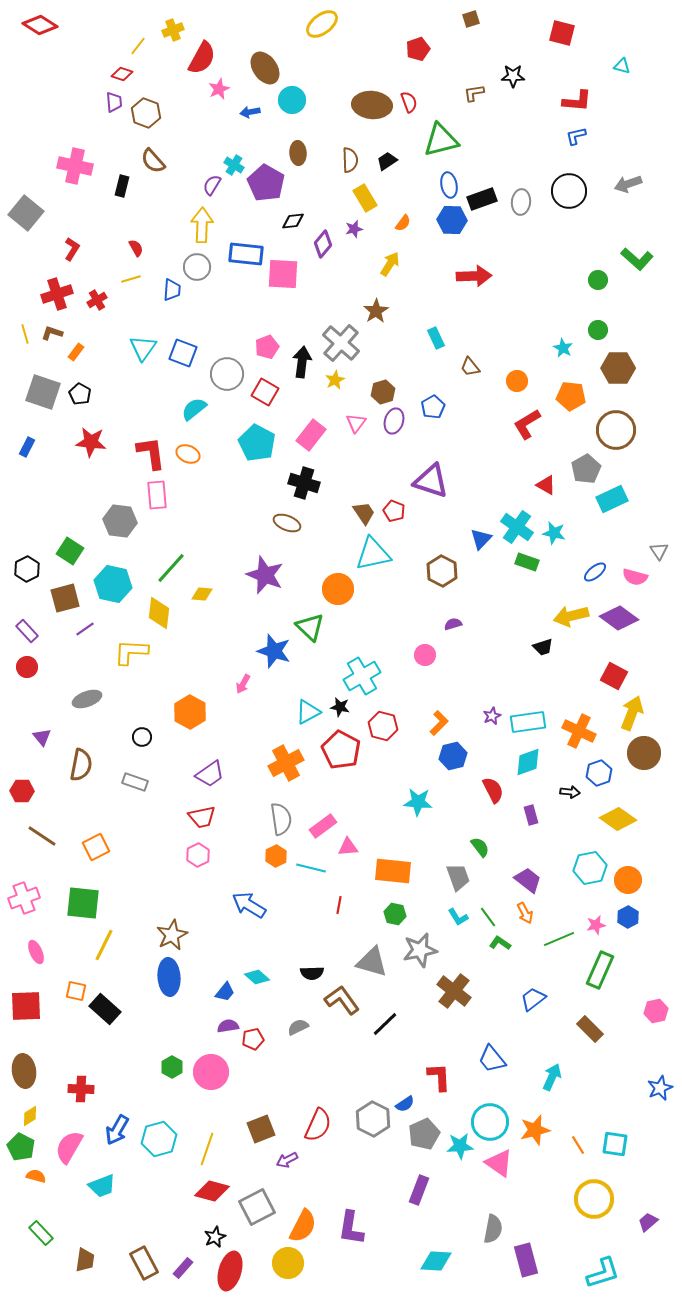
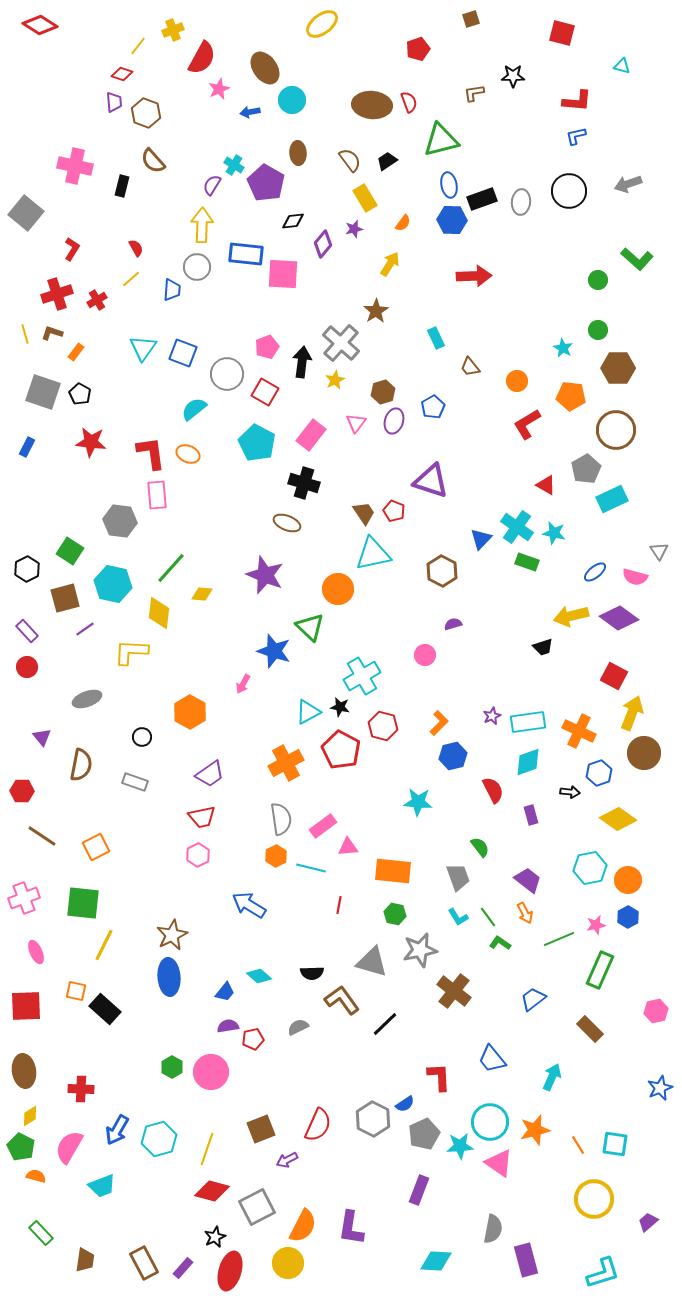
brown semicircle at (350, 160): rotated 35 degrees counterclockwise
yellow line at (131, 279): rotated 24 degrees counterclockwise
cyan diamond at (257, 977): moved 2 px right, 1 px up
